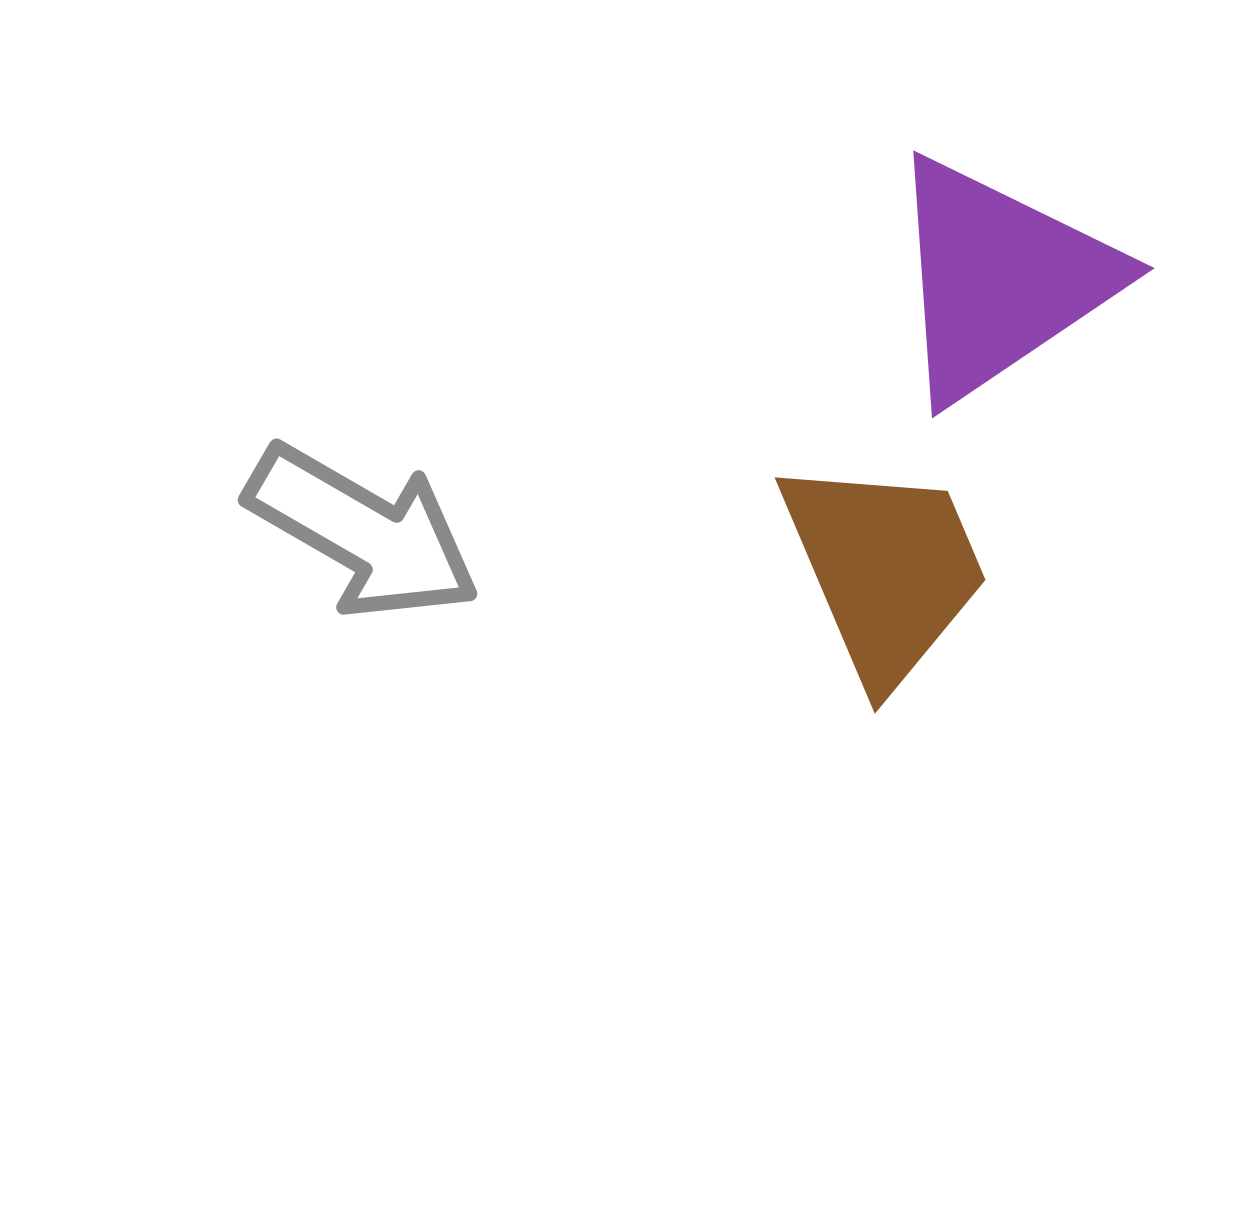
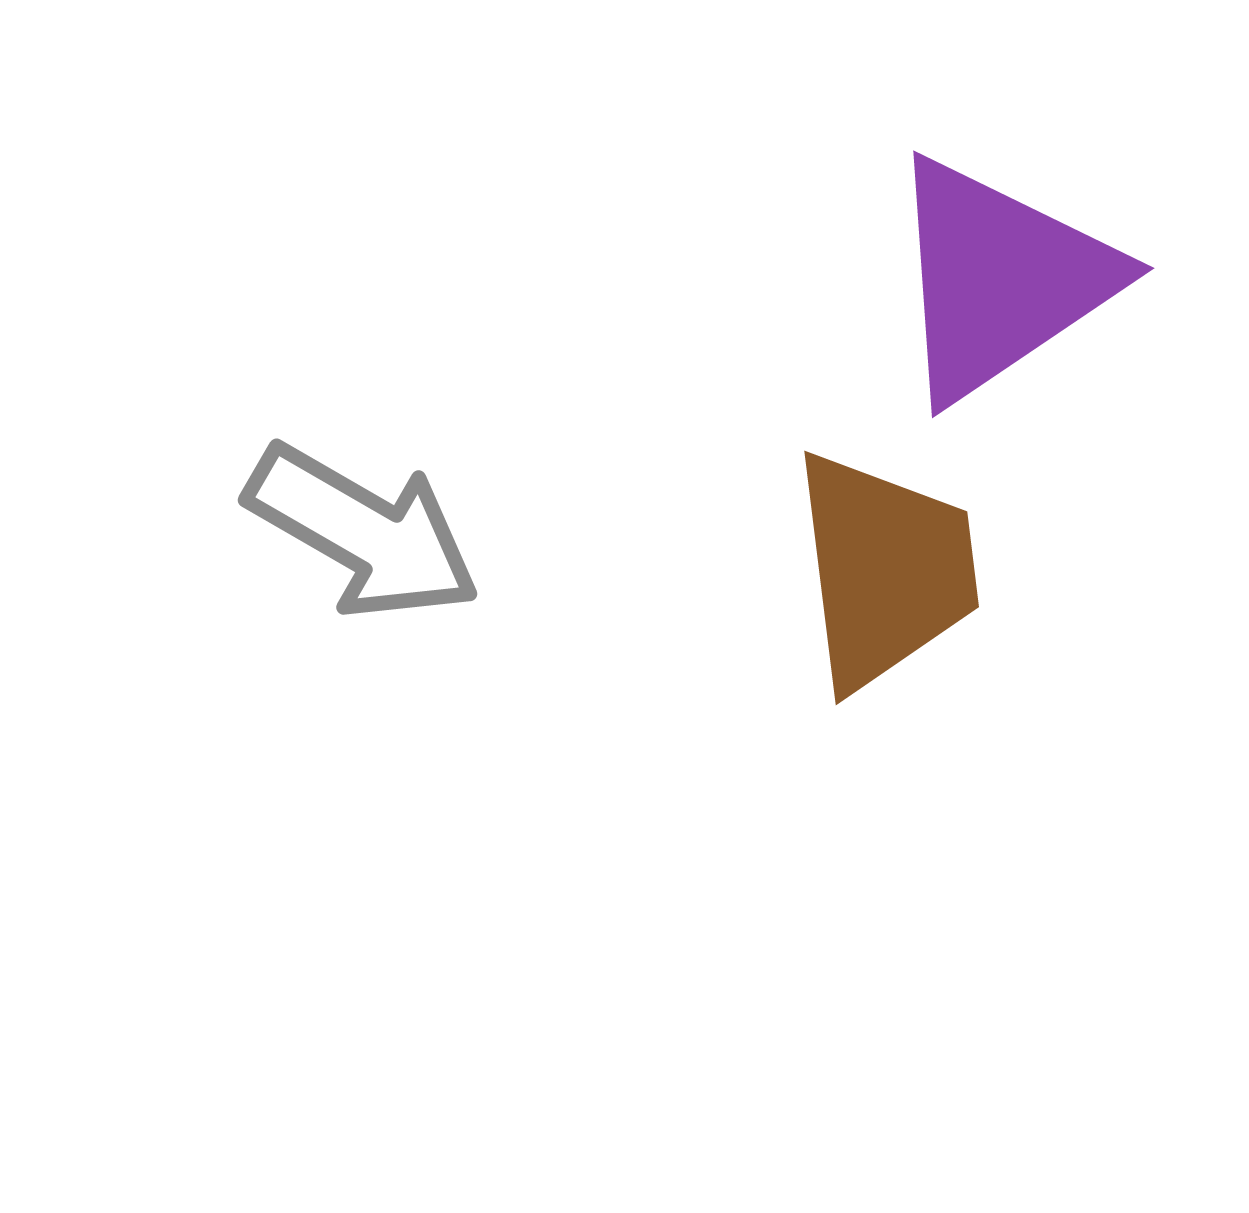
brown trapezoid: rotated 16 degrees clockwise
